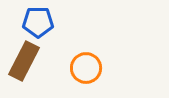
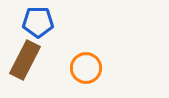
brown rectangle: moved 1 px right, 1 px up
